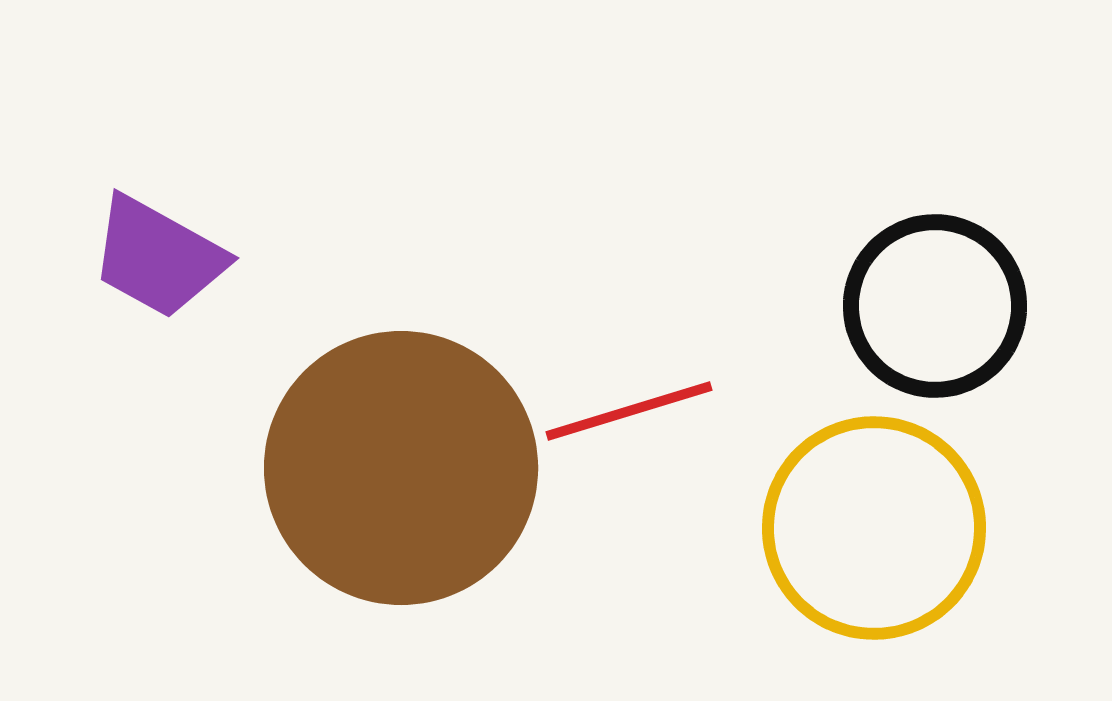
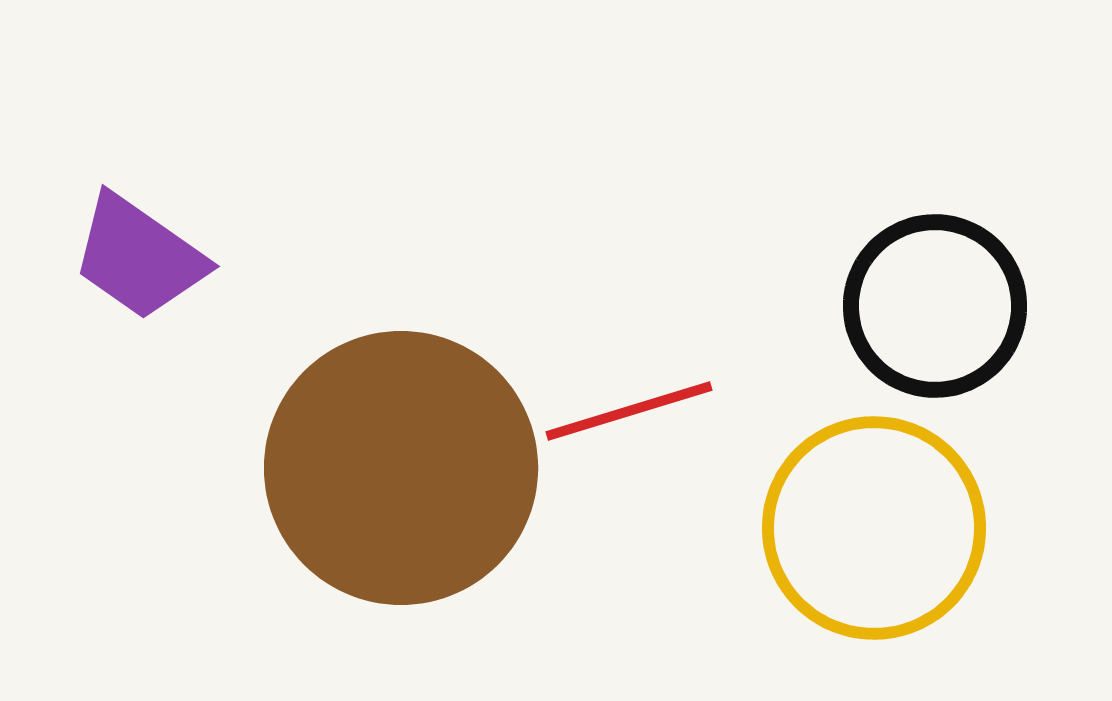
purple trapezoid: moved 19 px left; rotated 6 degrees clockwise
